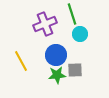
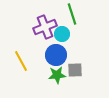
purple cross: moved 3 px down
cyan circle: moved 18 px left
